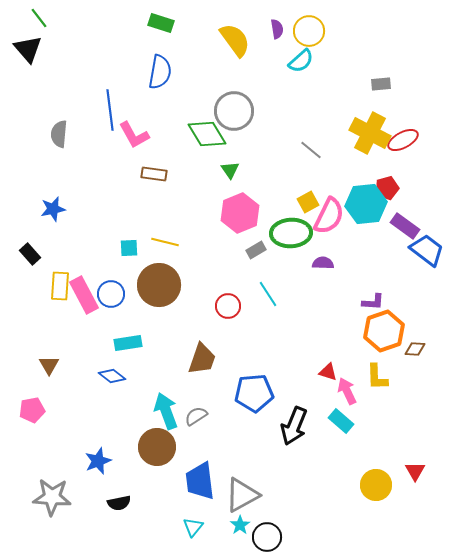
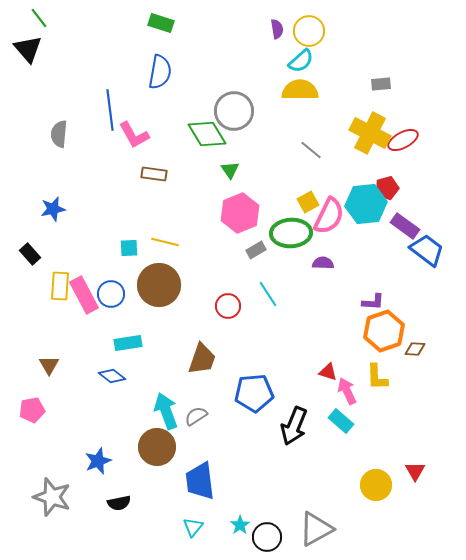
yellow semicircle at (235, 40): moved 65 px right, 50 px down; rotated 54 degrees counterclockwise
gray triangle at (242, 495): moved 74 px right, 34 px down
gray star at (52, 497): rotated 15 degrees clockwise
